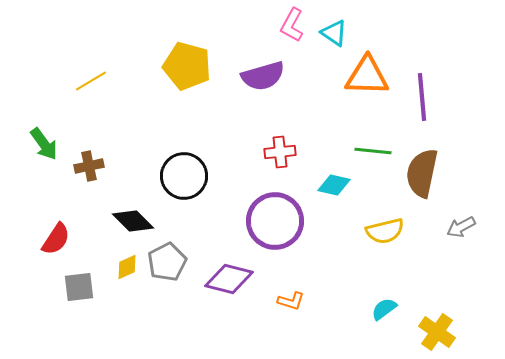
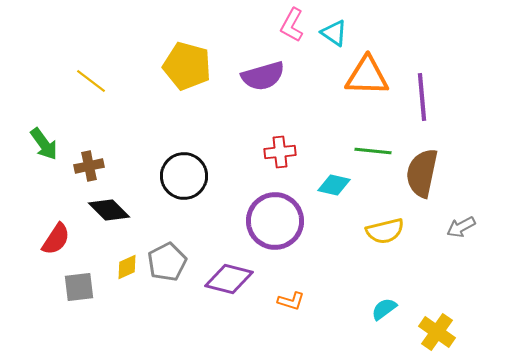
yellow line: rotated 68 degrees clockwise
black diamond: moved 24 px left, 11 px up
